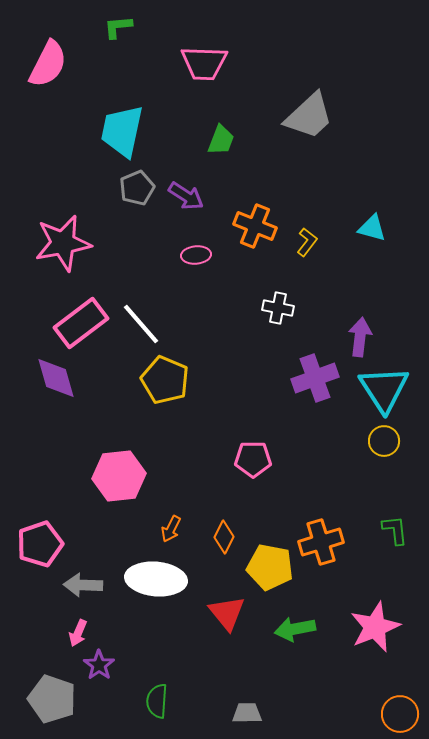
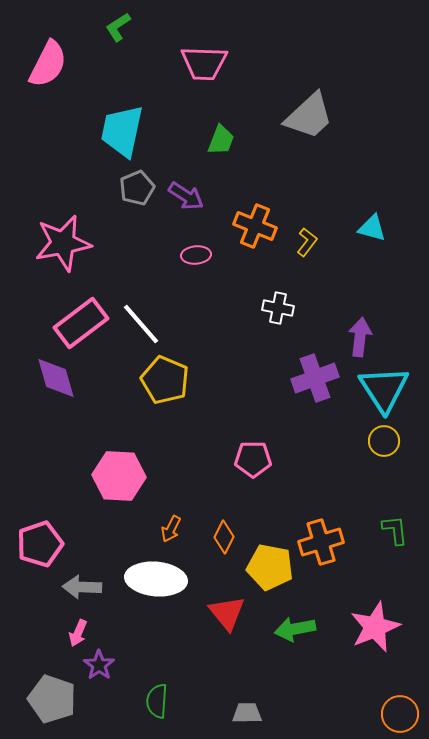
green L-shape at (118, 27): rotated 28 degrees counterclockwise
pink hexagon at (119, 476): rotated 9 degrees clockwise
gray arrow at (83, 585): moved 1 px left, 2 px down
